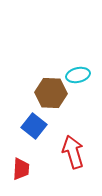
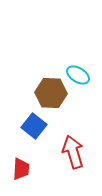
cyan ellipse: rotated 45 degrees clockwise
